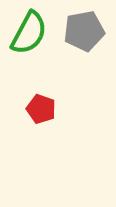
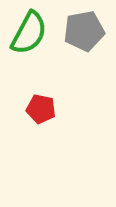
red pentagon: rotated 8 degrees counterclockwise
